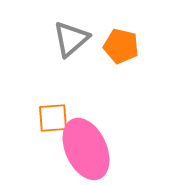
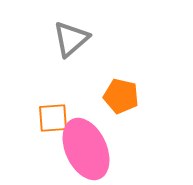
orange pentagon: moved 50 px down
